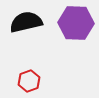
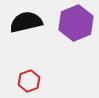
purple hexagon: rotated 24 degrees counterclockwise
